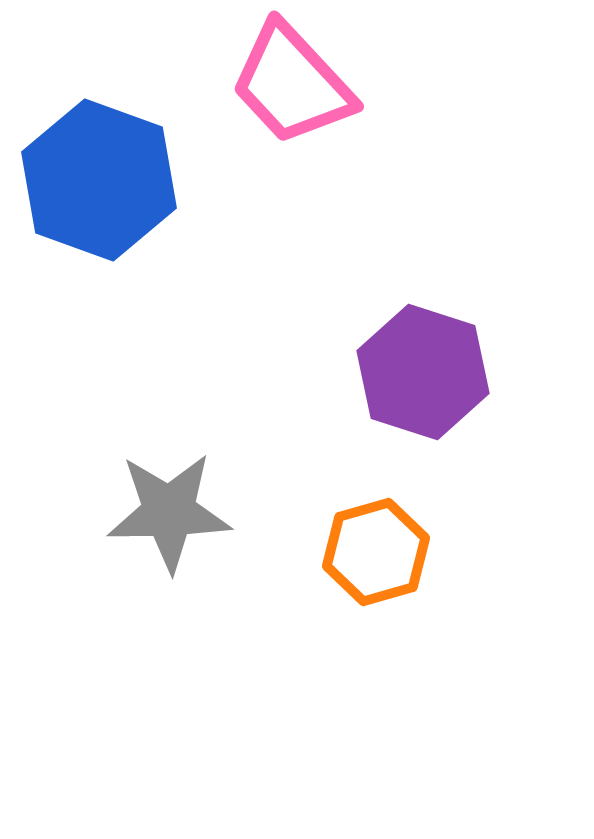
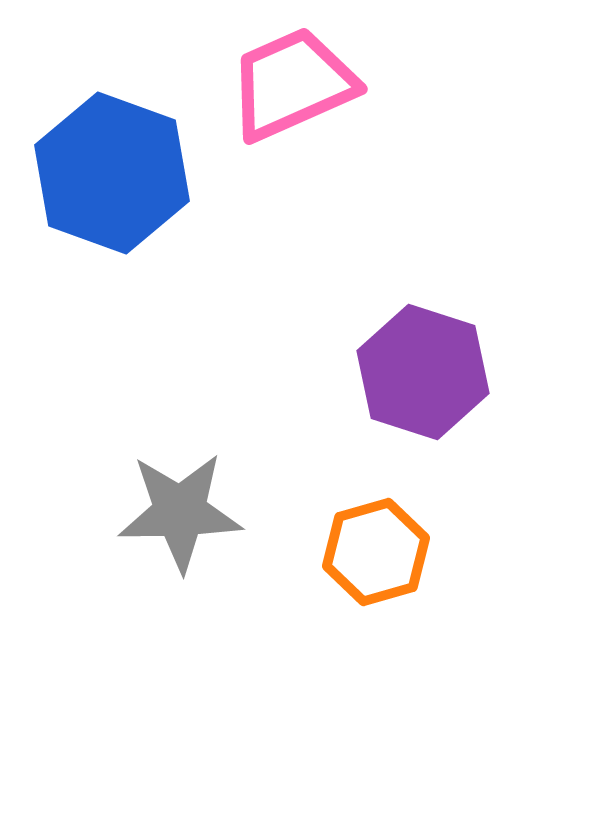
pink trapezoid: rotated 109 degrees clockwise
blue hexagon: moved 13 px right, 7 px up
gray star: moved 11 px right
